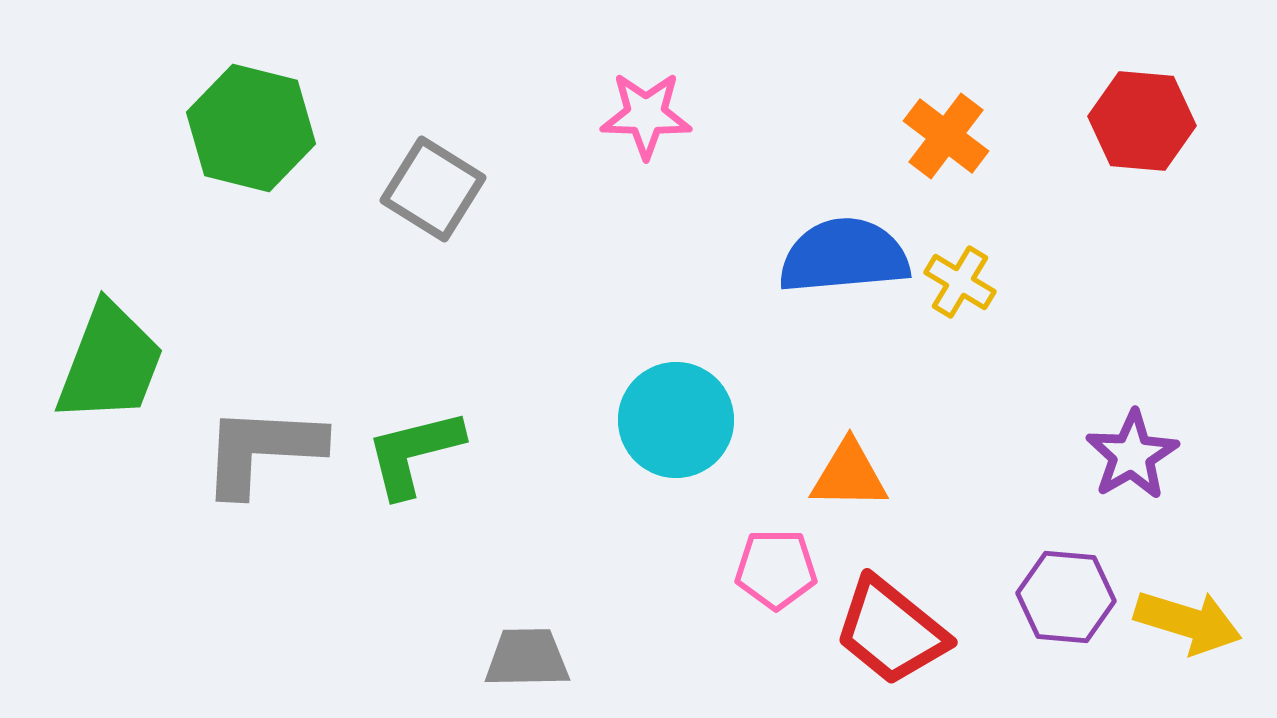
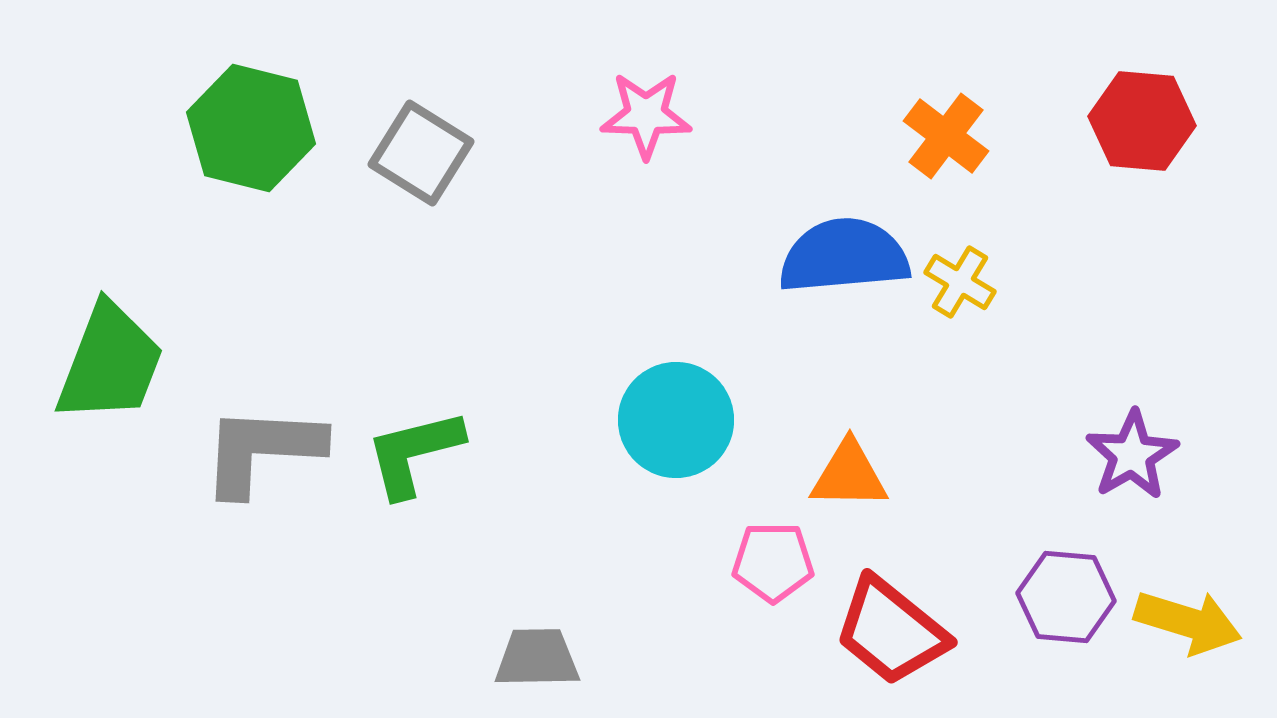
gray square: moved 12 px left, 36 px up
pink pentagon: moved 3 px left, 7 px up
gray trapezoid: moved 10 px right
